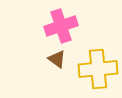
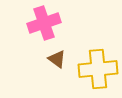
pink cross: moved 17 px left, 3 px up
